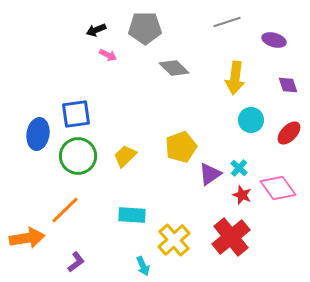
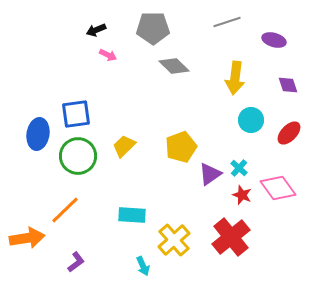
gray pentagon: moved 8 px right
gray diamond: moved 2 px up
yellow trapezoid: moved 1 px left, 10 px up
